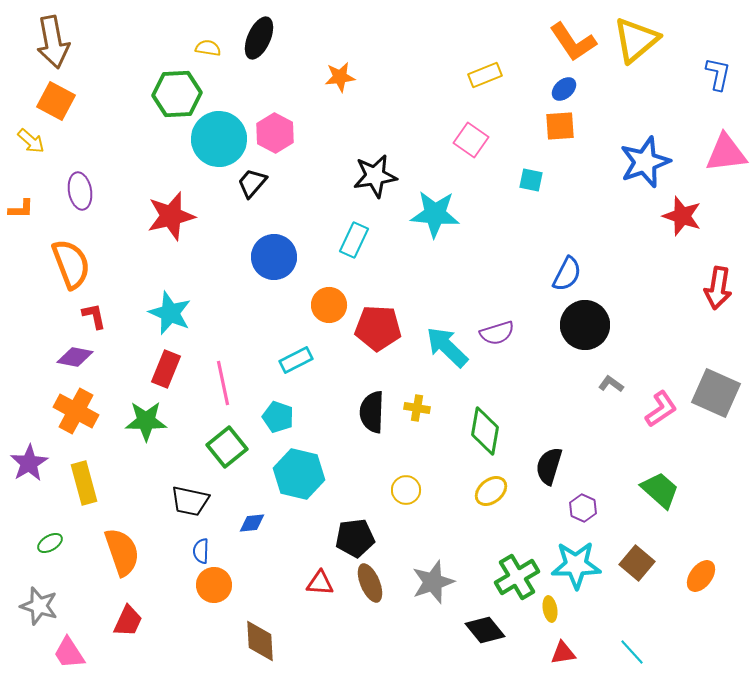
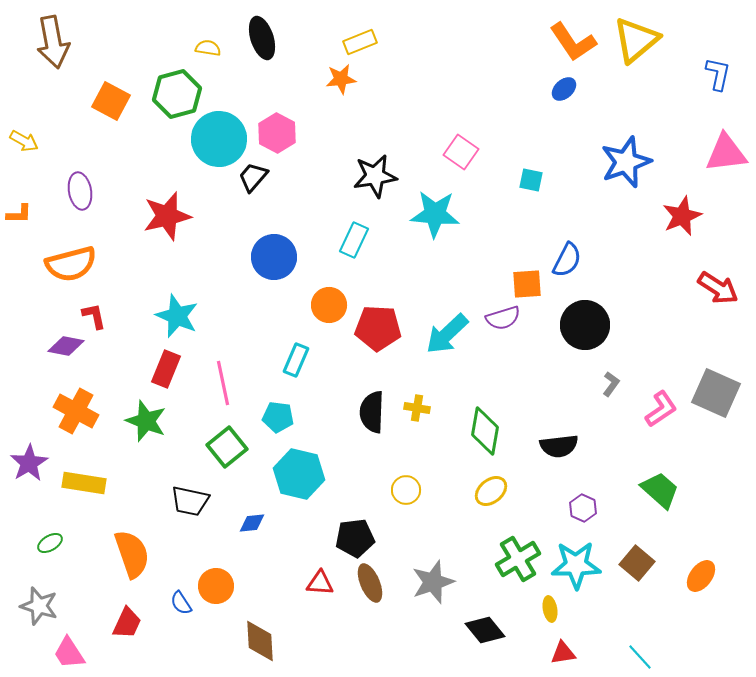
black ellipse at (259, 38): moved 3 px right; rotated 42 degrees counterclockwise
yellow rectangle at (485, 75): moved 125 px left, 33 px up
orange star at (340, 77): moved 1 px right, 2 px down
green hexagon at (177, 94): rotated 12 degrees counterclockwise
orange square at (56, 101): moved 55 px right
orange square at (560, 126): moved 33 px left, 158 px down
pink hexagon at (275, 133): moved 2 px right
pink square at (471, 140): moved 10 px left, 12 px down
yellow arrow at (31, 141): moved 7 px left; rotated 12 degrees counterclockwise
blue star at (645, 162): moved 19 px left
black trapezoid at (252, 183): moved 1 px right, 6 px up
orange L-shape at (21, 209): moved 2 px left, 5 px down
red star at (171, 216): moved 4 px left
red star at (682, 216): rotated 30 degrees clockwise
orange semicircle at (71, 264): rotated 96 degrees clockwise
blue semicircle at (567, 274): moved 14 px up
red arrow at (718, 288): rotated 66 degrees counterclockwise
cyan star at (170, 313): moved 7 px right, 3 px down
purple semicircle at (497, 333): moved 6 px right, 15 px up
cyan arrow at (447, 347): moved 13 px up; rotated 87 degrees counterclockwise
purple diamond at (75, 357): moved 9 px left, 11 px up
cyan rectangle at (296, 360): rotated 40 degrees counterclockwise
gray L-shape at (611, 384): rotated 90 degrees clockwise
cyan pentagon at (278, 417): rotated 12 degrees counterclockwise
green star at (146, 421): rotated 21 degrees clockwise
black semicircle at (549, 466): moved 10 px right, 20 px up; rotated 114 degrees counterclockwise
yellow rectangle at (84, 483): rotated 66 degrees counterclockwise
blue semicircle at (201, 551): moved 20 px left, 52 px down; rotated 35 degrees counterclockwise
orange semicircle at (122, 552): moved 10 px right, 2 px down
green cross at (517, 577): moved 1 px right, 18 px up
orange circle at (214, 585): moved 2 px right, 1 px down
red trapezoid at (128, 621): moved 1 px left, 2 px down
cyan line at (632, 652): moved 8 px right, 5 px down
